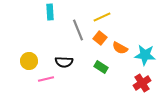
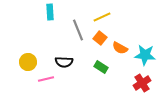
yellow circle: moved 1 px left, 1 px down
